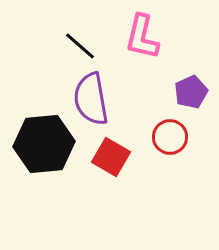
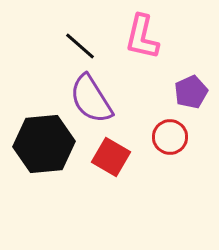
purple semicircle: rotated 22 degrees counterclockwise
